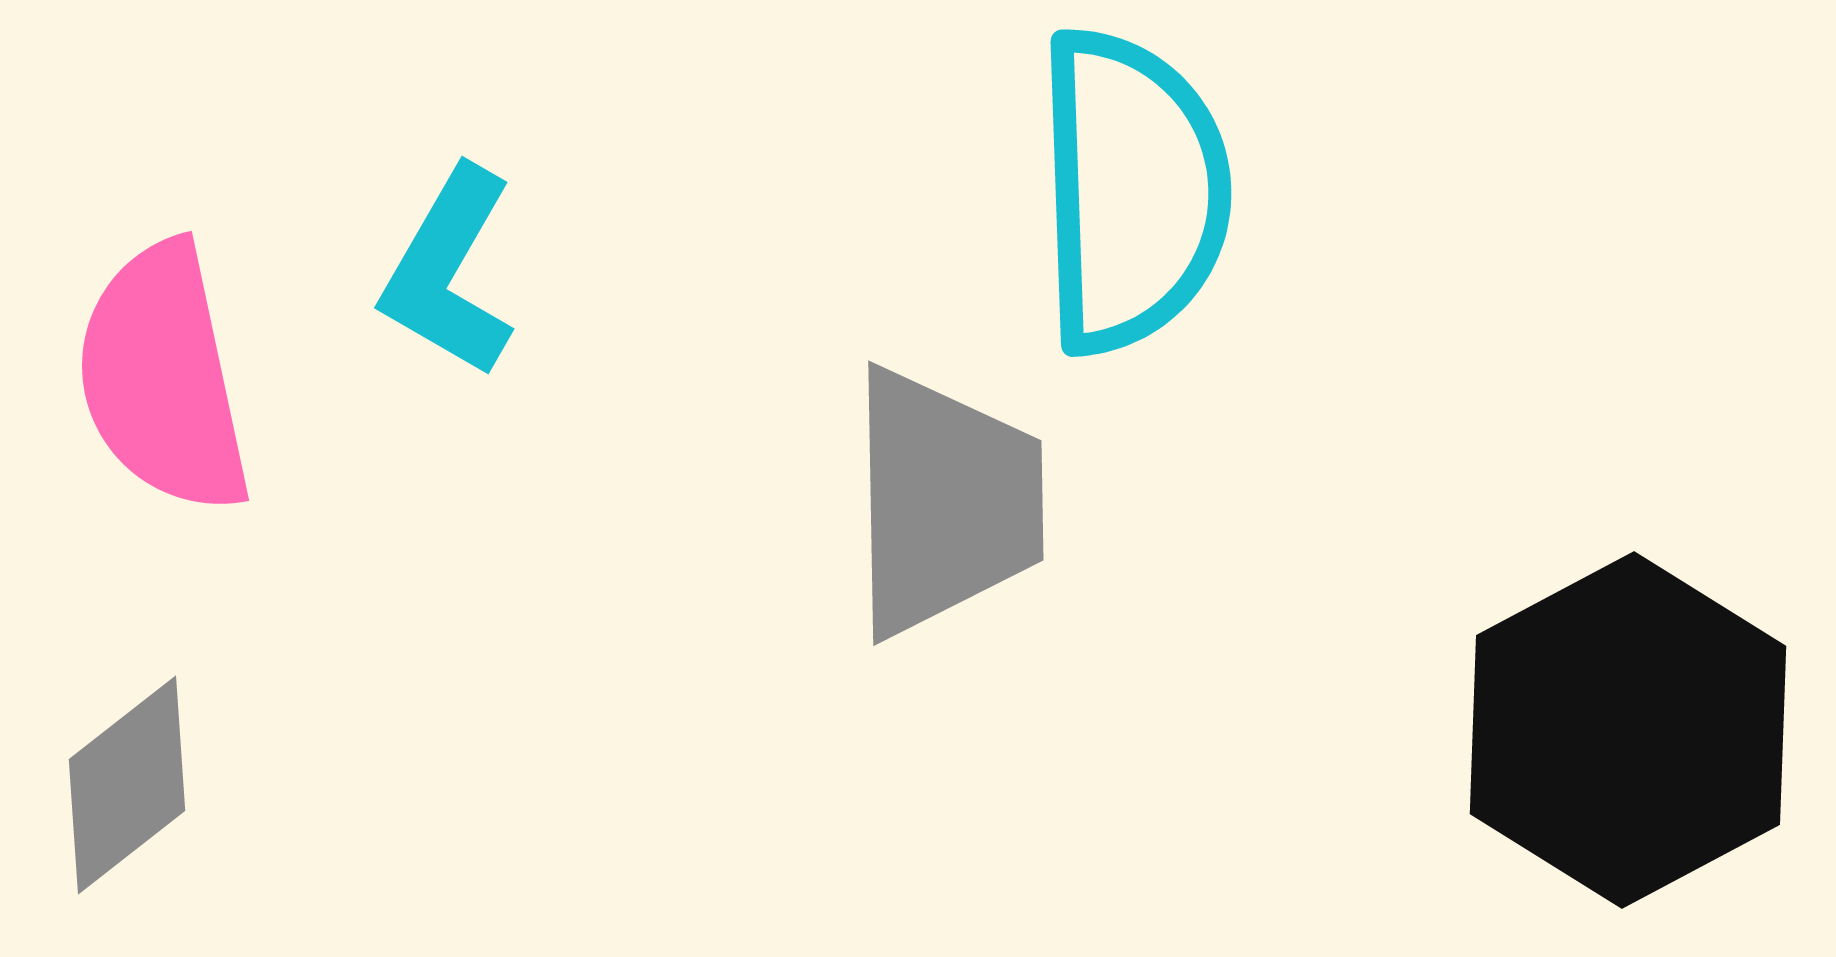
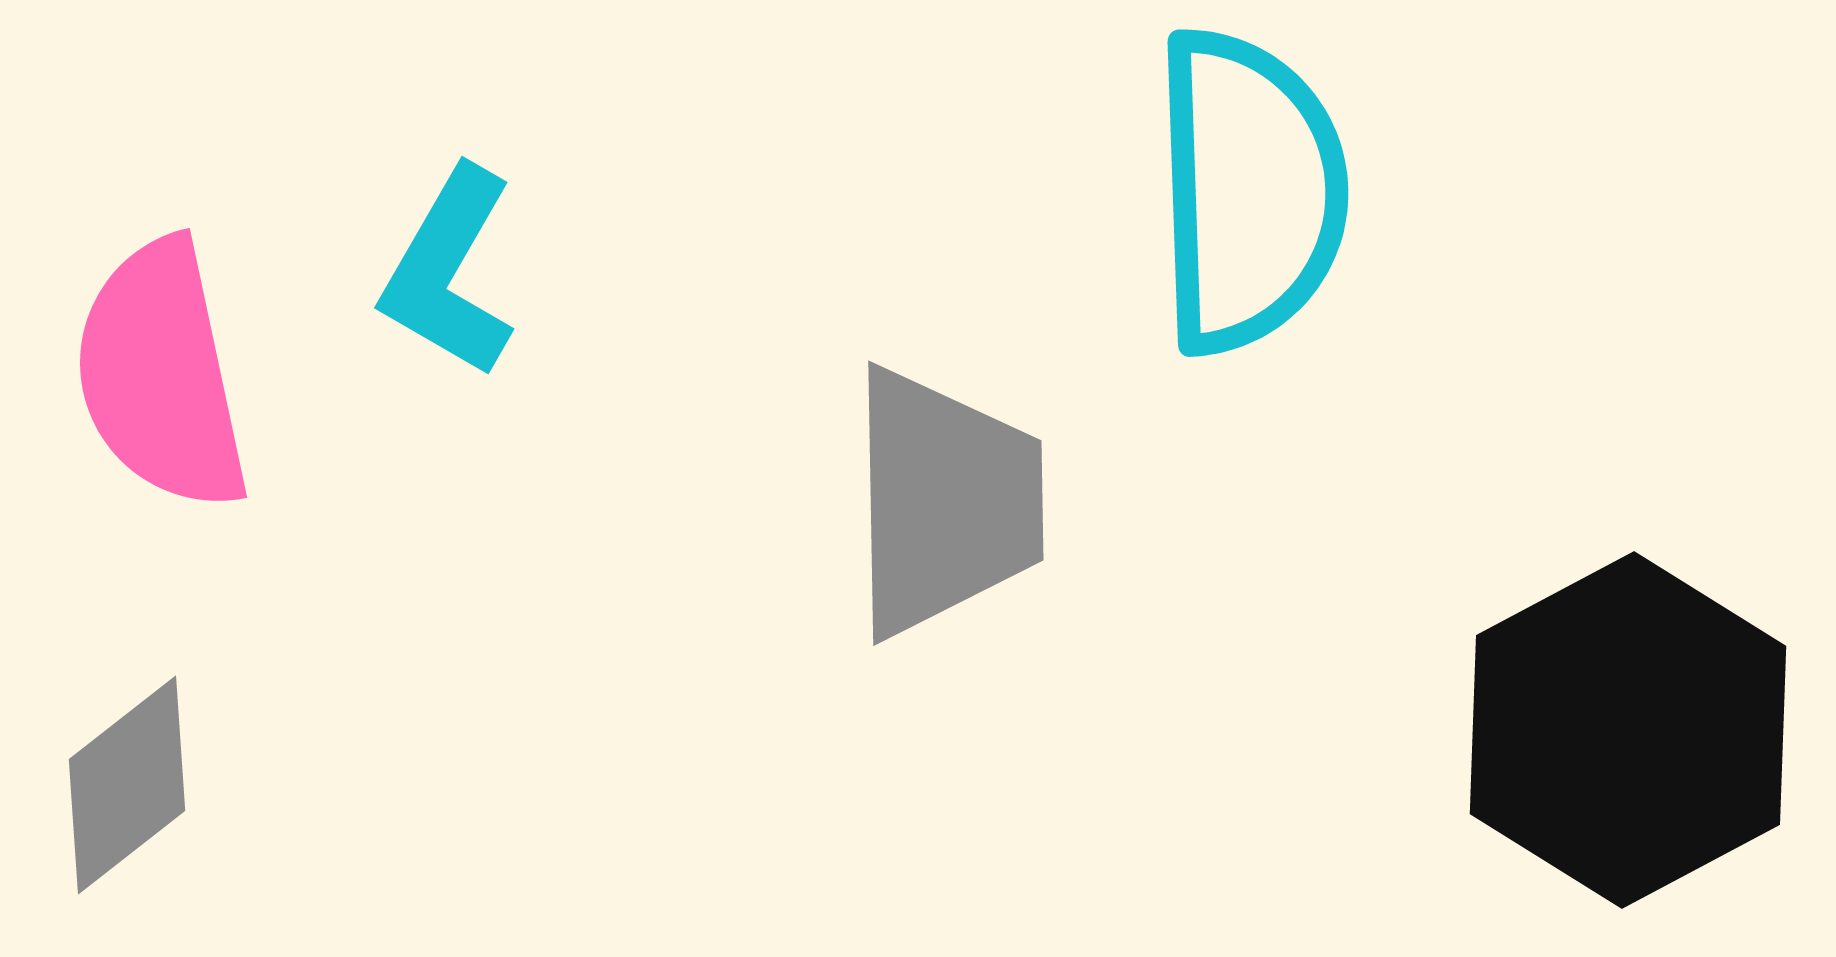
cyan semicircle: moved 117 px right
pink semicircle: moved 2 px left, 3 px up
